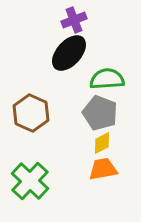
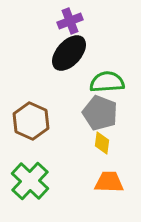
purple cross: moved 4 px left, 1 px down
green semicircle: moved 3 px down
brown hexagon: moved 8 px down
yellow diamond: rotated 55 degrees counterclockwise
orange trapezoid: moved 6 px right, 13 px down; rotated 12 degrees clockwise
